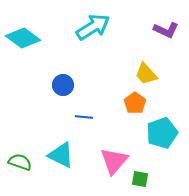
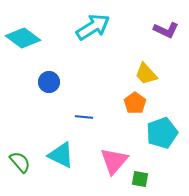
blue circle: moved 14 px left, 3 px up
green semicircle: rotated 30 degrees clockwise
